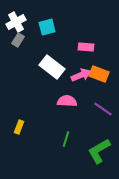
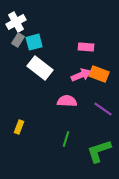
cyan square: moved 13 px left, 15 px down
white rectangle: moved 12 px left, 1 px down
green L-shape: rotated 12 degrees clockwise
